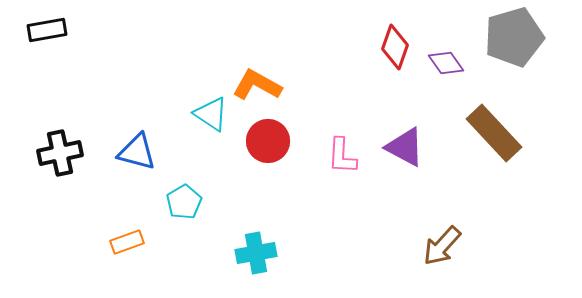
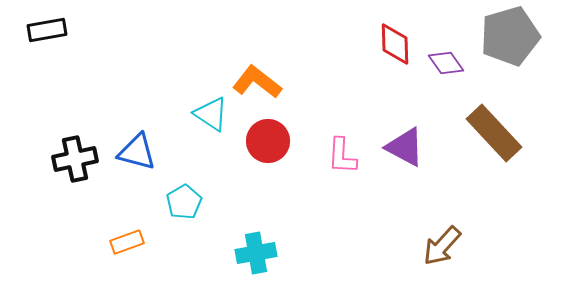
gray pentagon: moved 4 px left, 1 px up
red diamond: moved 3 px up; rotated 21 degrees counterclockwise
orange L-shape: moved 3 px up; rotated 9 degrees clockwise
black cross: moved 15 px right, 6 px down
